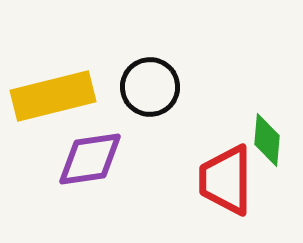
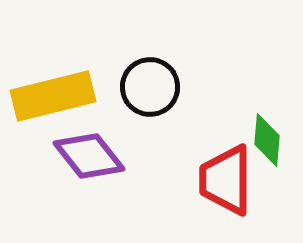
purple diamond: moved 1 px left, 3 px up; rotated 60 degrees clockwise
